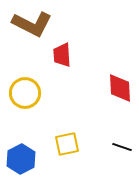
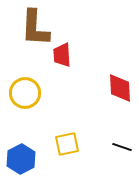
brown L-shape: moved 3 px right, 4 px down; rotated 66 degrees clockwise
